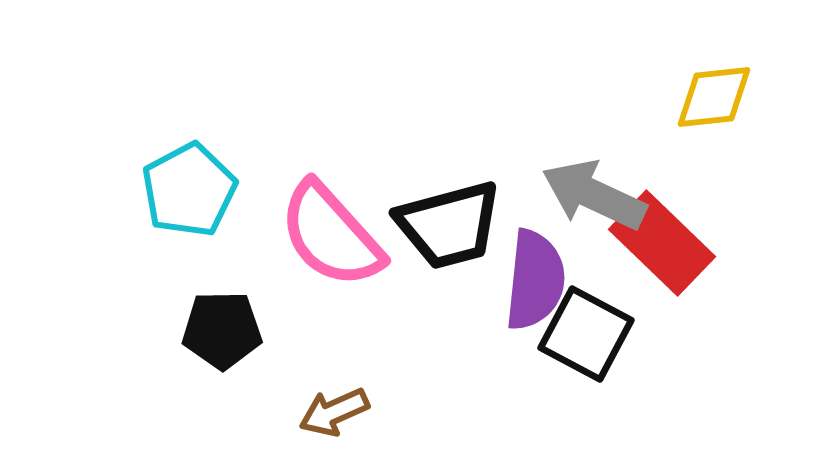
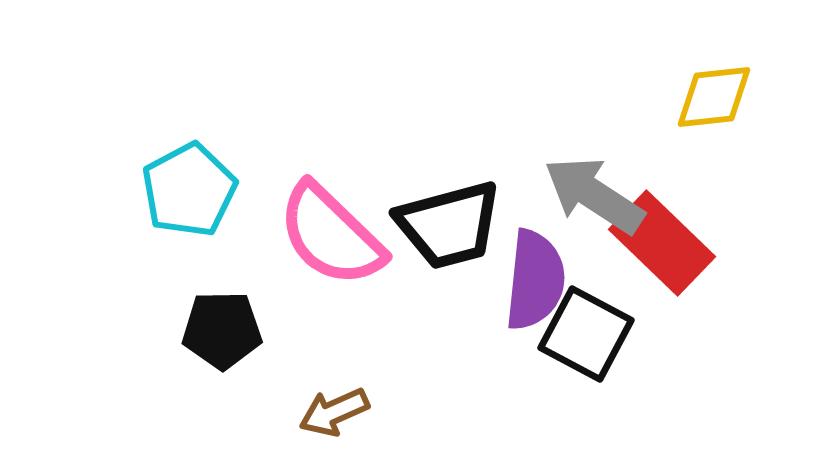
gray arrow: rotated 8 degrees clockwise
pink semicircle: rotated 4 degrees counterclockwise
